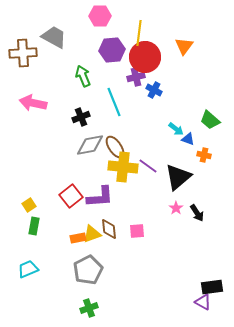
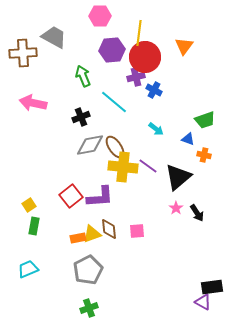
cyan line: rotated 28 degrees counterclockwise
green trapezoid: moved 5 px left; rotated 60 degrees counterclockwise
cyan arrow: moved 20 px left
